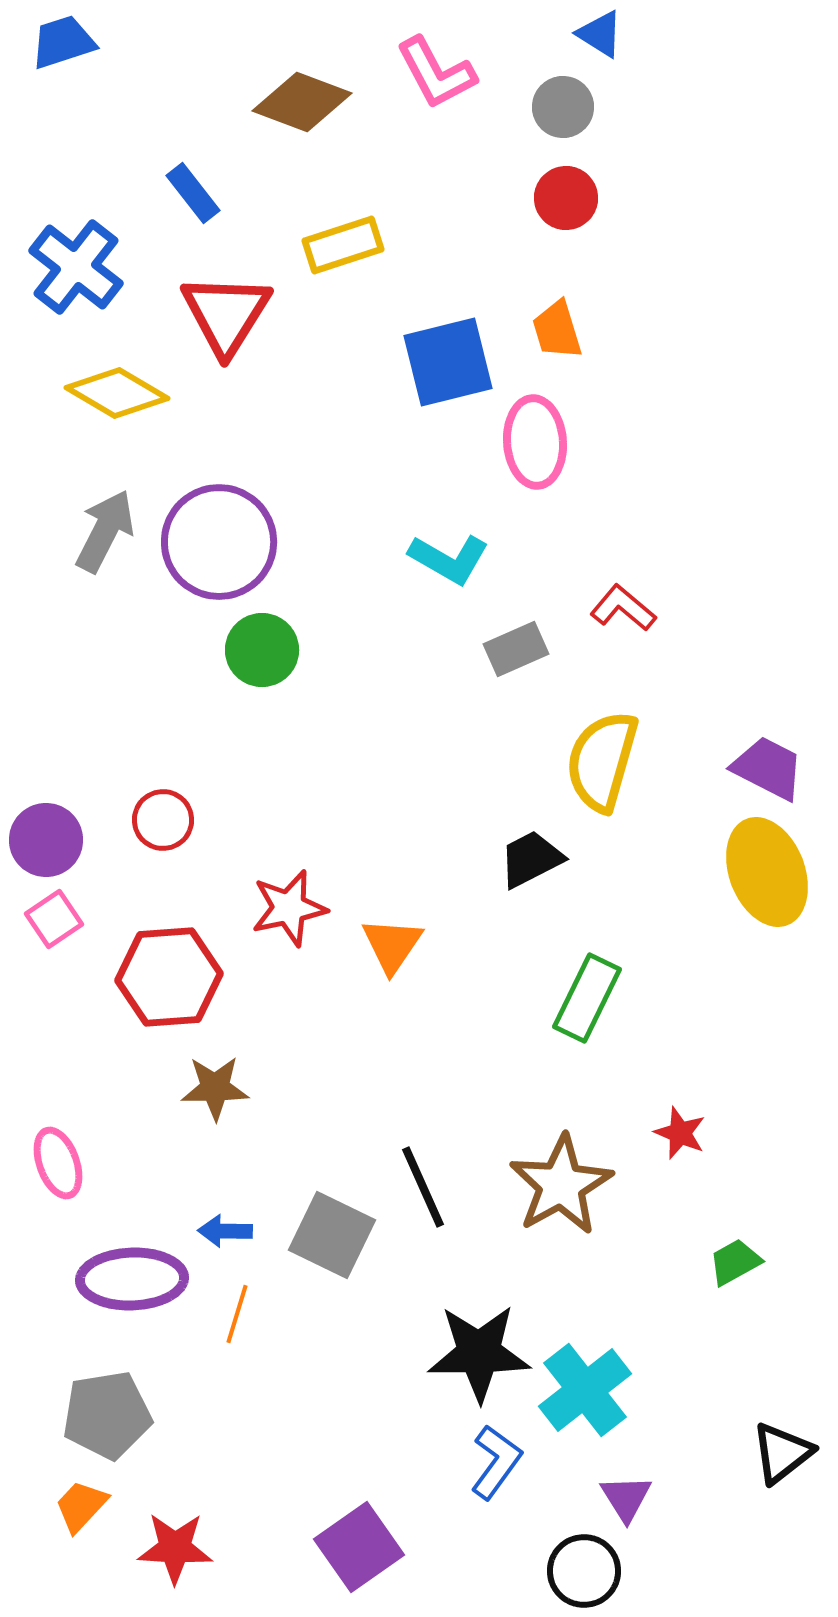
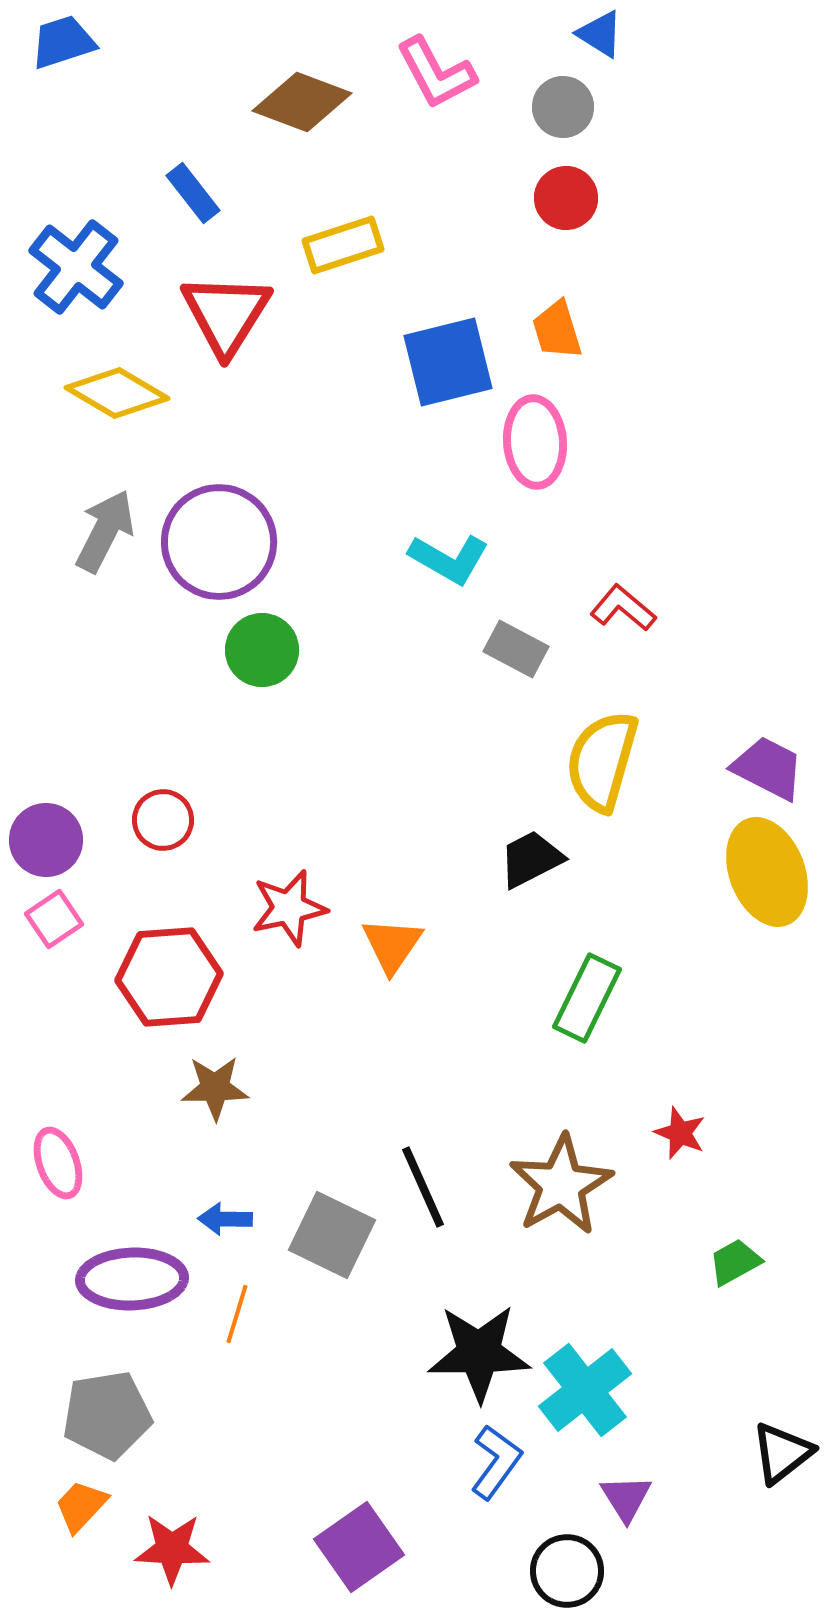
gray rectangle at (516, 649): rotated 52 degrees clockwise
blue arrow at (225, 1231): moved 12 px up
red star at (175, 1548): moved 3 px left, 1 px down
black circle at (584, 1571): moved 17 px left
